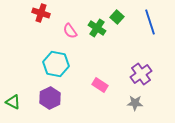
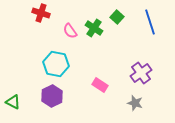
green cross: moved 3 px left
purple cross: moved 1 px up
purple hexagon: moved 2 px right, 2 px up
gray star: rotated 14 degrees clockwise
